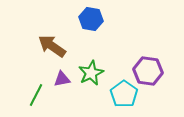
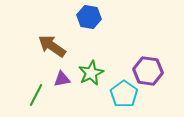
blue hexagon: moved 2 px left, 2 px up
